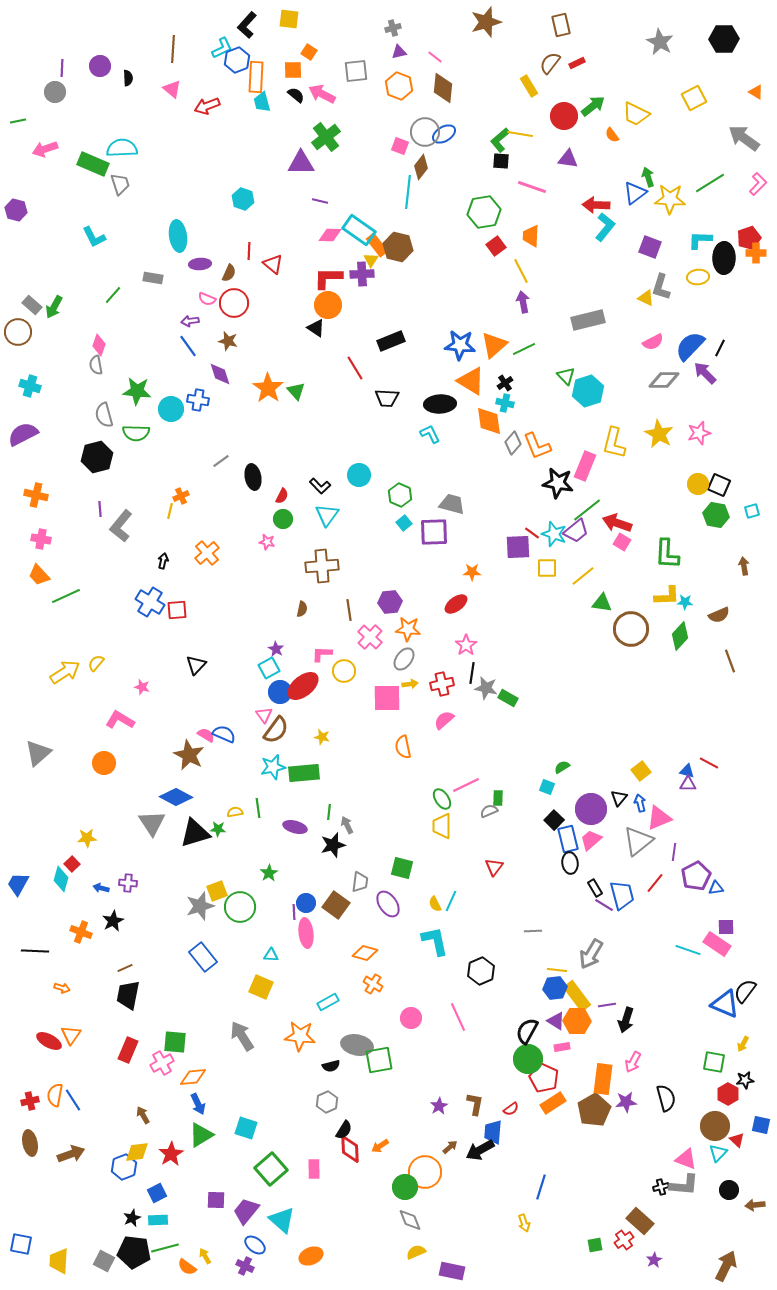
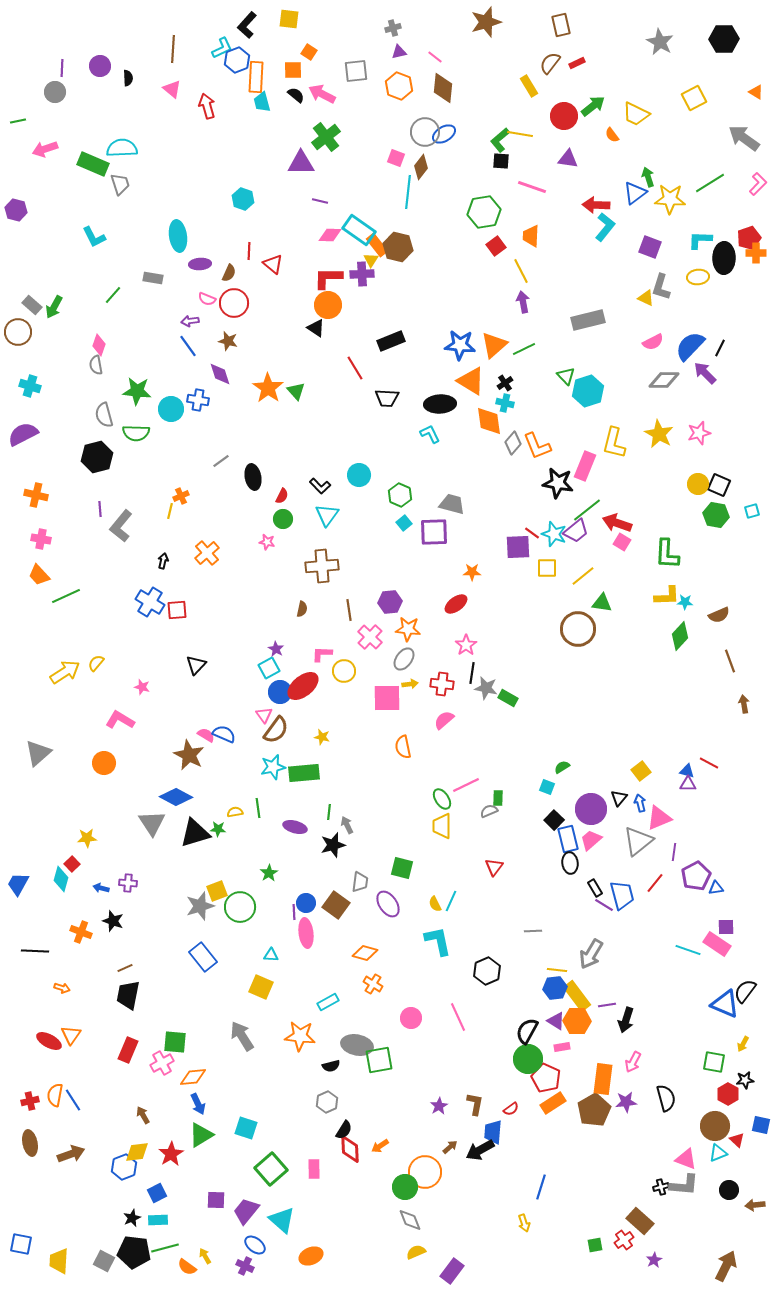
red arrow at (207, 106): rotated 95 degrees clockwise
pink square at (400, 146): moved 4 px left, 12 px down
brown arrow at (744, 566): moved 138 px down
brown circle at (631, 629): moved 53 px left
red cross at (442, 684): rotated 20 degrees clockwise
black star at (113, 921): rotated 25 degrees counterclockwise
cyan L-shape at (435, 941): moved 3 px right
black hexagon at (481, 971): moved 6 px right
red pentagon at (544, 1078): moved 2 px right
cyan triangle at (718, 1153): rotated 24 degrees clockwise
purple rectangle at (452, 1271): rotated 65 degrees counterclockwise
